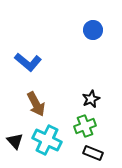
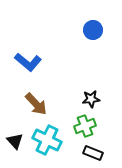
black star: rotated 18 degrees clockwise
brown arrow: rotated 15 degrees counterclockwise
